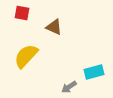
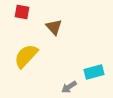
red square: moved 1 px up
brown triangle: rotated 24 degrees clockwise
